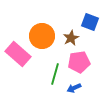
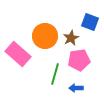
orange circle: moved 3 px right
pink pentagon: moved 2 px up
blue arrow: moved 2 px right; rotated 24 degrees clockwise
